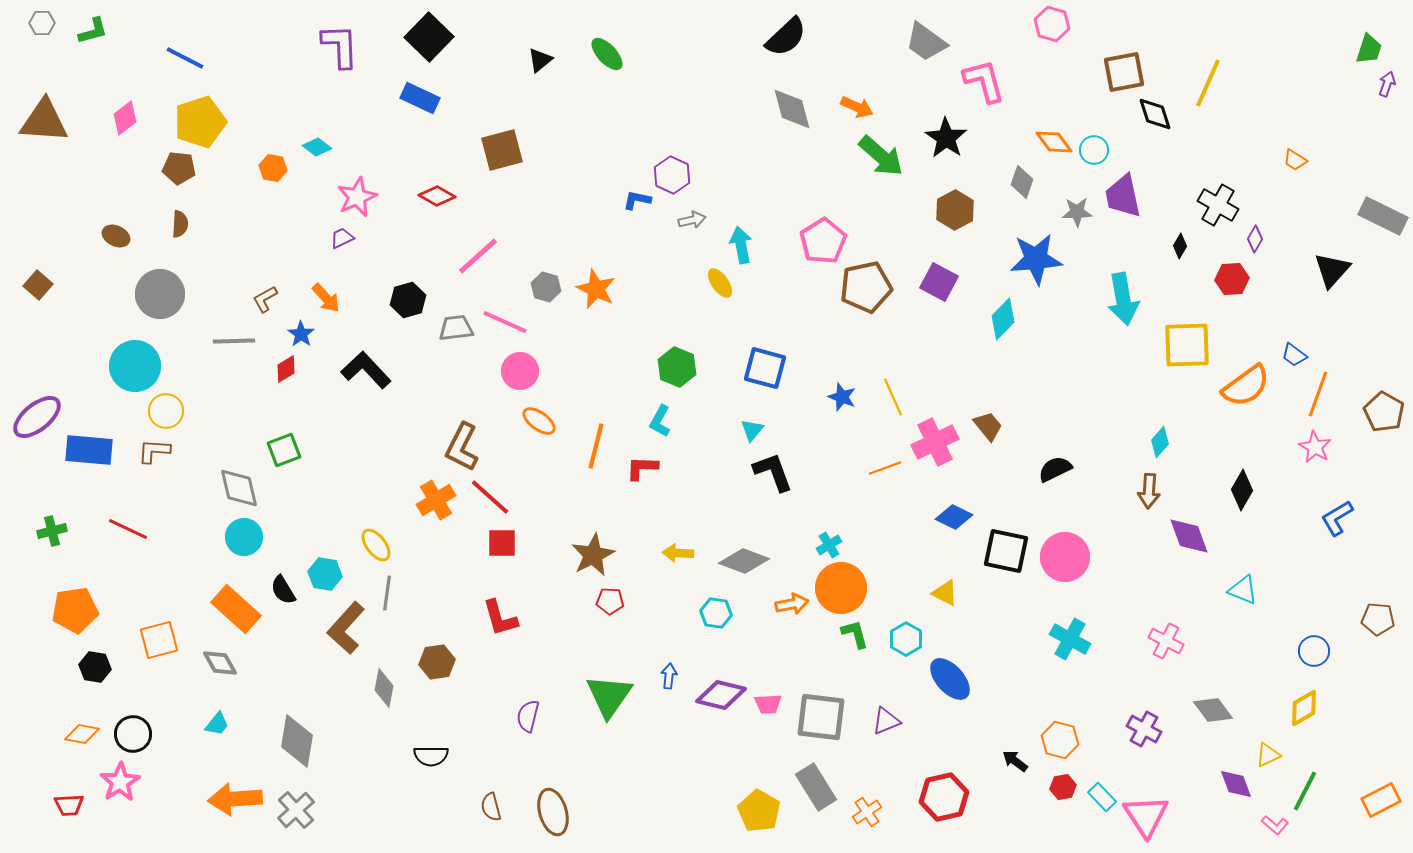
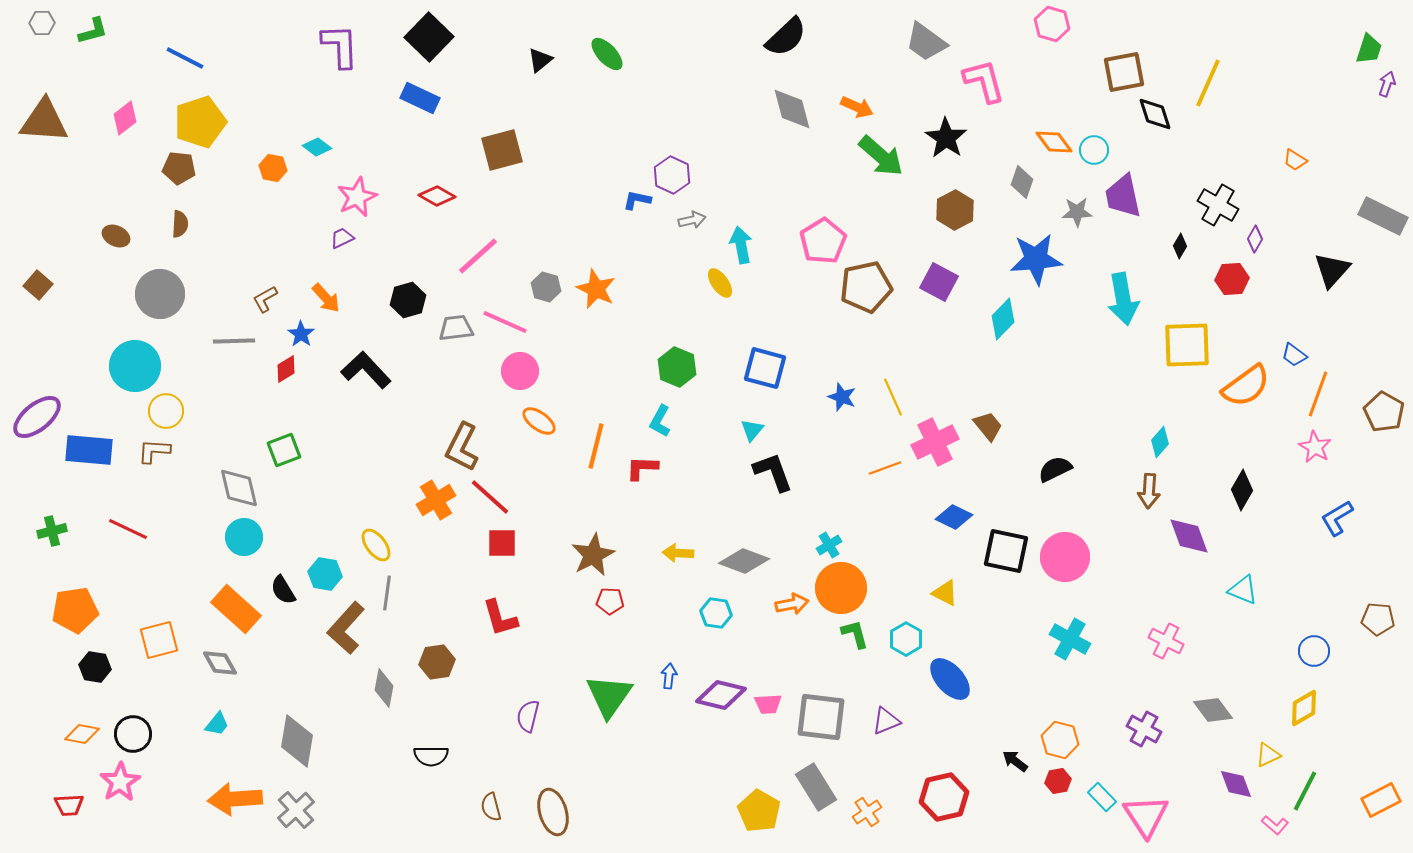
red hexagon at (1063, 787): moved 5 px left, 6 px up
